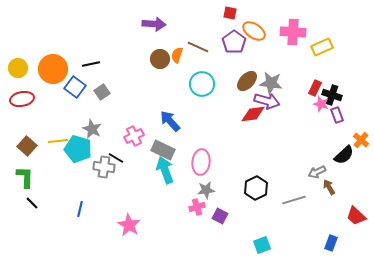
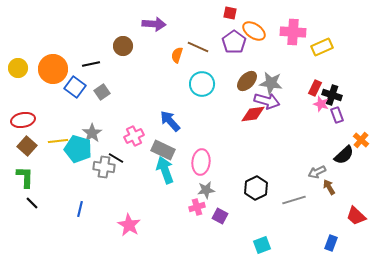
brown circle at (160, 59): moved 37 px left, 13 px up
red ellipse at (22, 99): moved 1 px right, 21 px down
gray star at (92, 129): moved 4 px down; rotated 12 degrees clockwise
